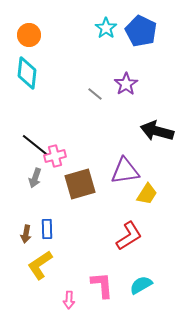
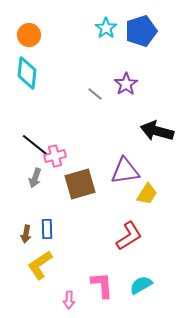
blue pentagon: rotated 28 degrees clockwise
